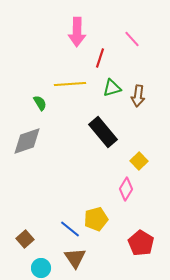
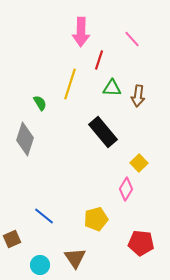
pink arrow: moved 4 px right
red line: moved 1 px left, 2 px down
yellow line: rotated 68 degrees counterclockwise
green triangle: rotated 18 degrees clockwise
gray diamond: moved 2 px left, 2 px up; rotated 52 degrees counterclockwise
yellow square: moved 2 px down
blue line: moved 26 px left, 13 px up
brown square: moved 13 px left; rotated 18 degrees clockwise
red pentagon: rotated 25 degrees counterclockwise
cyan circle: moved 1 px left, 3 px up
